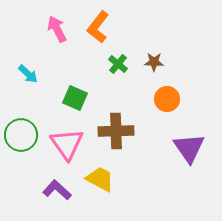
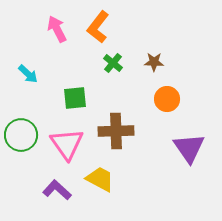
green cross: moved 5 px left, 1 px up
green square: rotated 30 degrees counterclockwise
